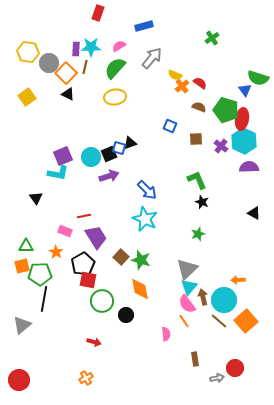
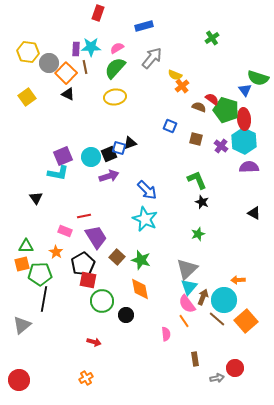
pink semicircle at (119, 46): moved 2 px left, 2 px down
brown line at (85, 67): rotated 24 degrees counterclockwise
red semicircle at (200, 83): moved 12 px right, 16 px down
red ellipse at (242, 119): moved 2 px right; rotated 15 degrees counterclockwise
brown square at (196, 139): rotated 16 degrees clockwise
brown square at (121, 257): moved 4 px left
orange square at (22, 266): moved 2 px up
brown arrow at (203, 297): rotated 35 degrees clockwise
brown line at (219, 321): moved 2 px left, 2 px up
